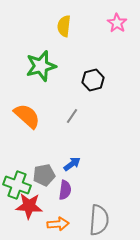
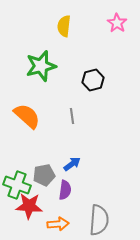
gray line: rotated 42 degrees counterclockwise
